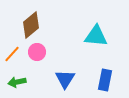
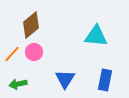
pink circle: moved 3 px left
green arrow: moved 1 px right, 2 px down
